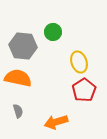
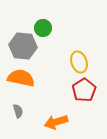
green circle: moved 10 px left, 4 px up
orange semicircle: moved 3 px right
